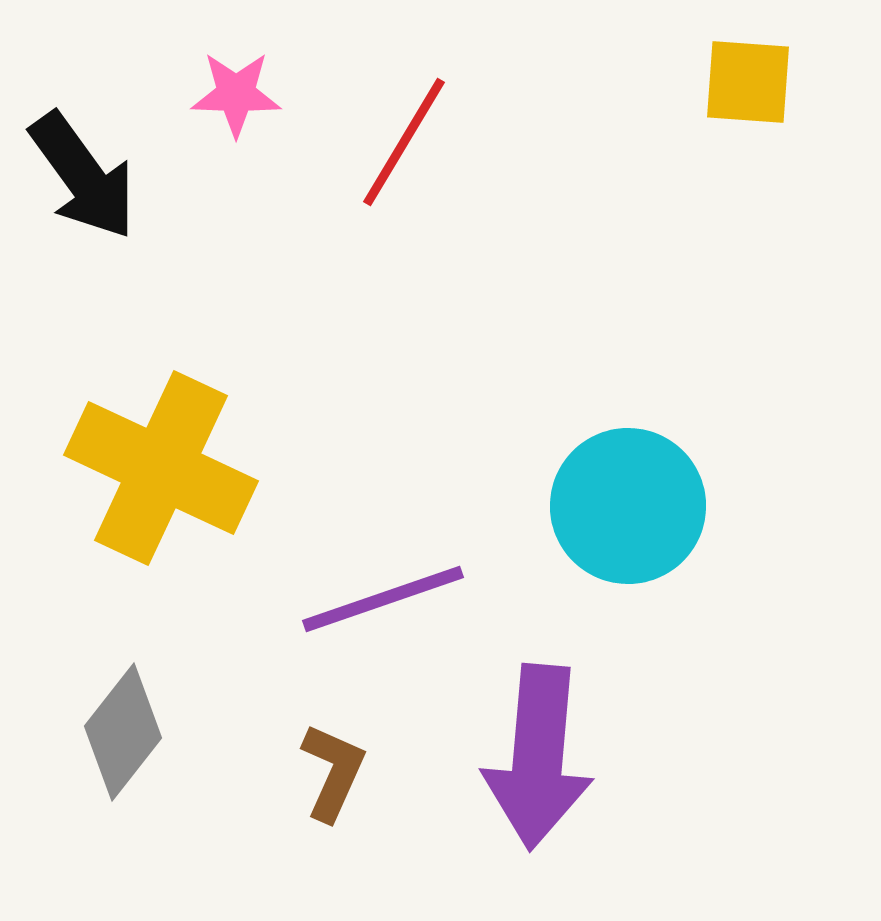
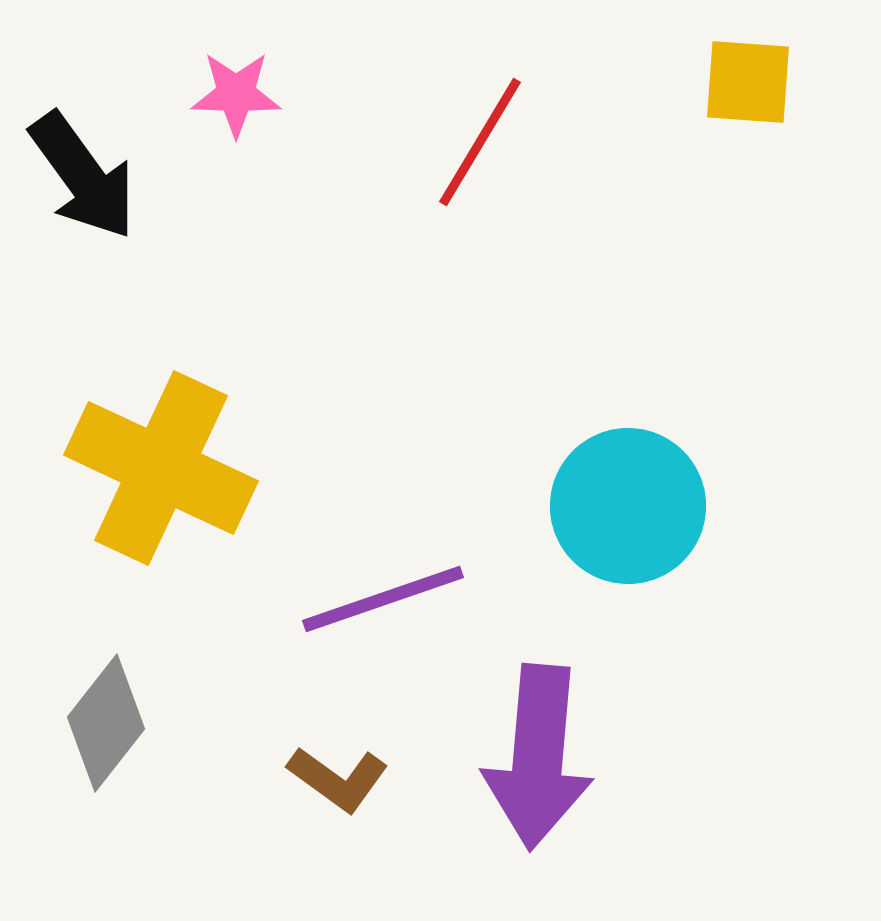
red line: moved 76 px right
gray diamond: moved 17 px left, 9 px up
brown L-shape: moved 5 px right, 7 px down; rotated 102 degrees clockwise
